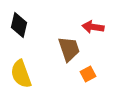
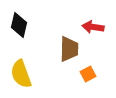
brown trapezoid: rotated 20 degrees clockwise
